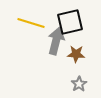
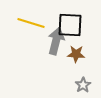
black square: moved 3 px down; rotated 16 degrees clockwise
gray star: moved 4 px right, 1 px down
